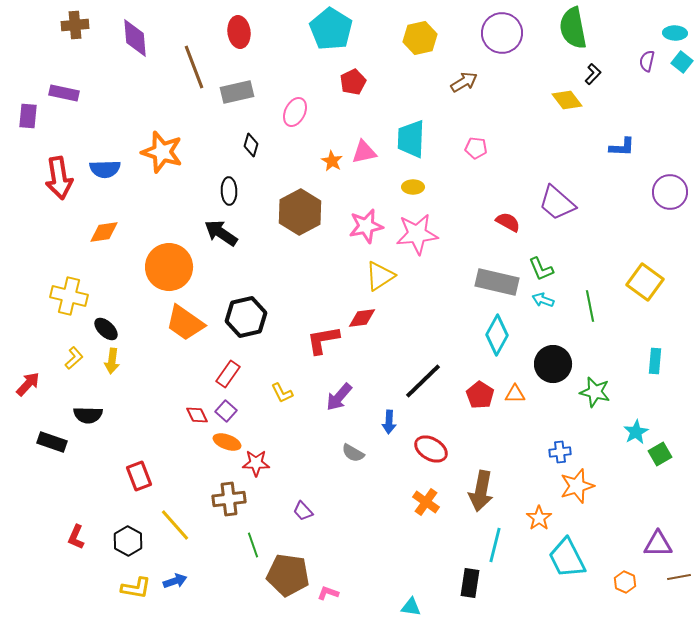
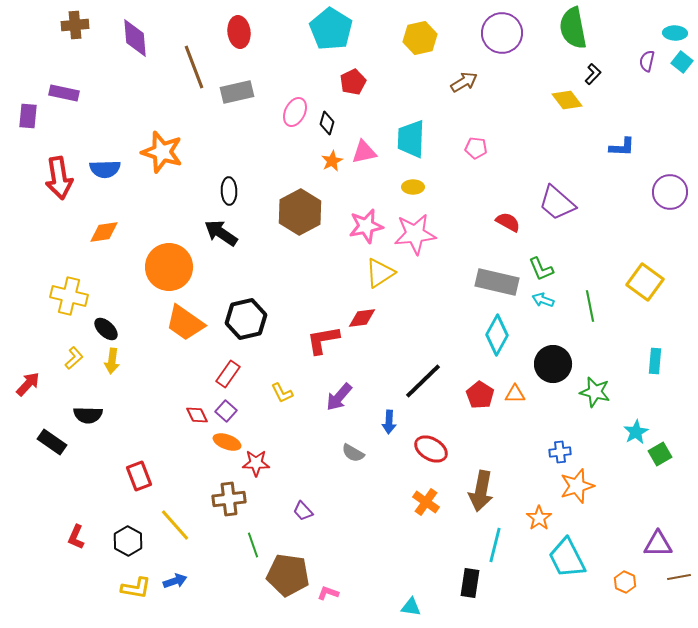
black diamond at (251, 145): moved 76 px right, 22 px up
orange star at (332, 161): rotated 15 degrees clockwise
pink star at (417, 234): moved 2 px left
yellow triangle at (380, 276): moved 3 px up
black hexagon at (246, 317): moved 2 px down
black rectangle at (52, 442): rotated 16 degrees clockwise
